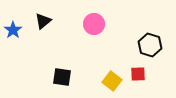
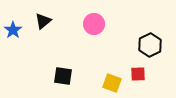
black hexagon: rotated 15 degrees clockwise
black square: moved 1 px right, 1 px up
yellow square: moved 2 px down; rotated 18 degrees counterclockwise
